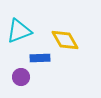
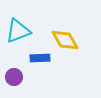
cyan triangle: moved 1 px left
purple circle: moved 7 px left
